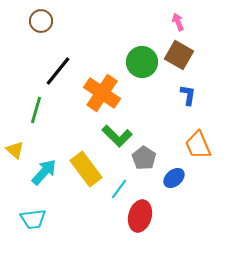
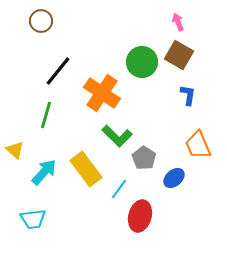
green line: moved 10 px right, 5 px down
